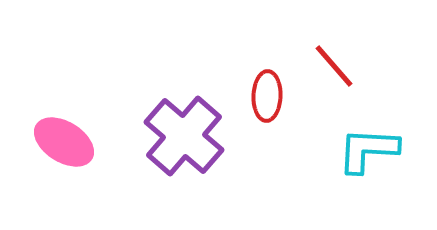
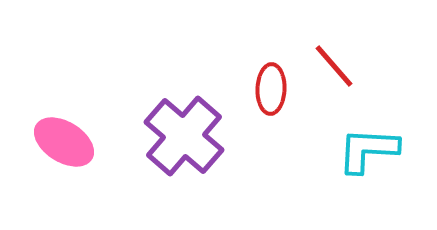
red ellipse: moved 4 px right, 7 px up
